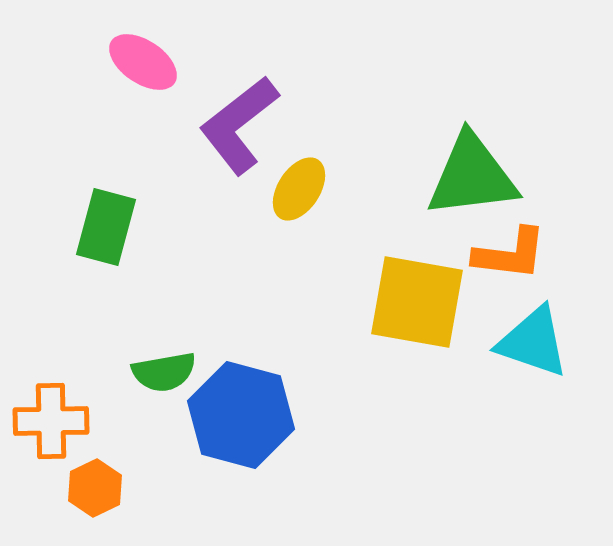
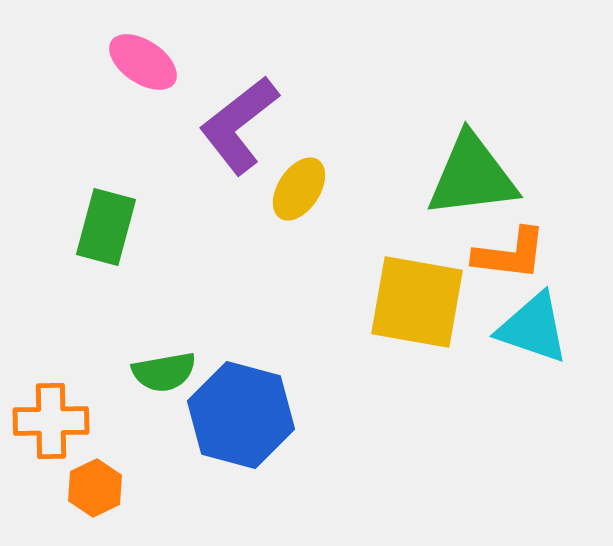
cyan triangle: moved 14 px up
